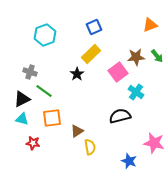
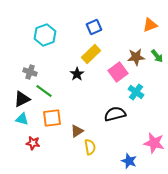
black semicircle: moved 5 px left, 2 px up
